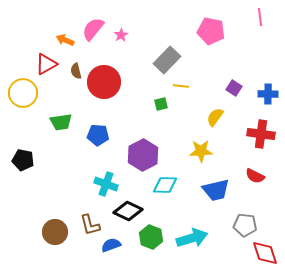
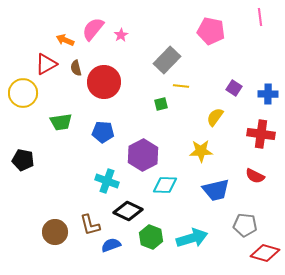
brown semicircle: moved 3 px up
blue pentagon: moved 5 px right, 3 px up
cyan cross: moved 1 px right, 3 px up
red diamond: rotated 56 degrees counterclockwise
